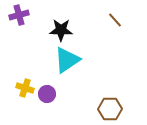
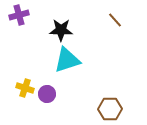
cyan triangle: rotated 16 degrees clockwise
